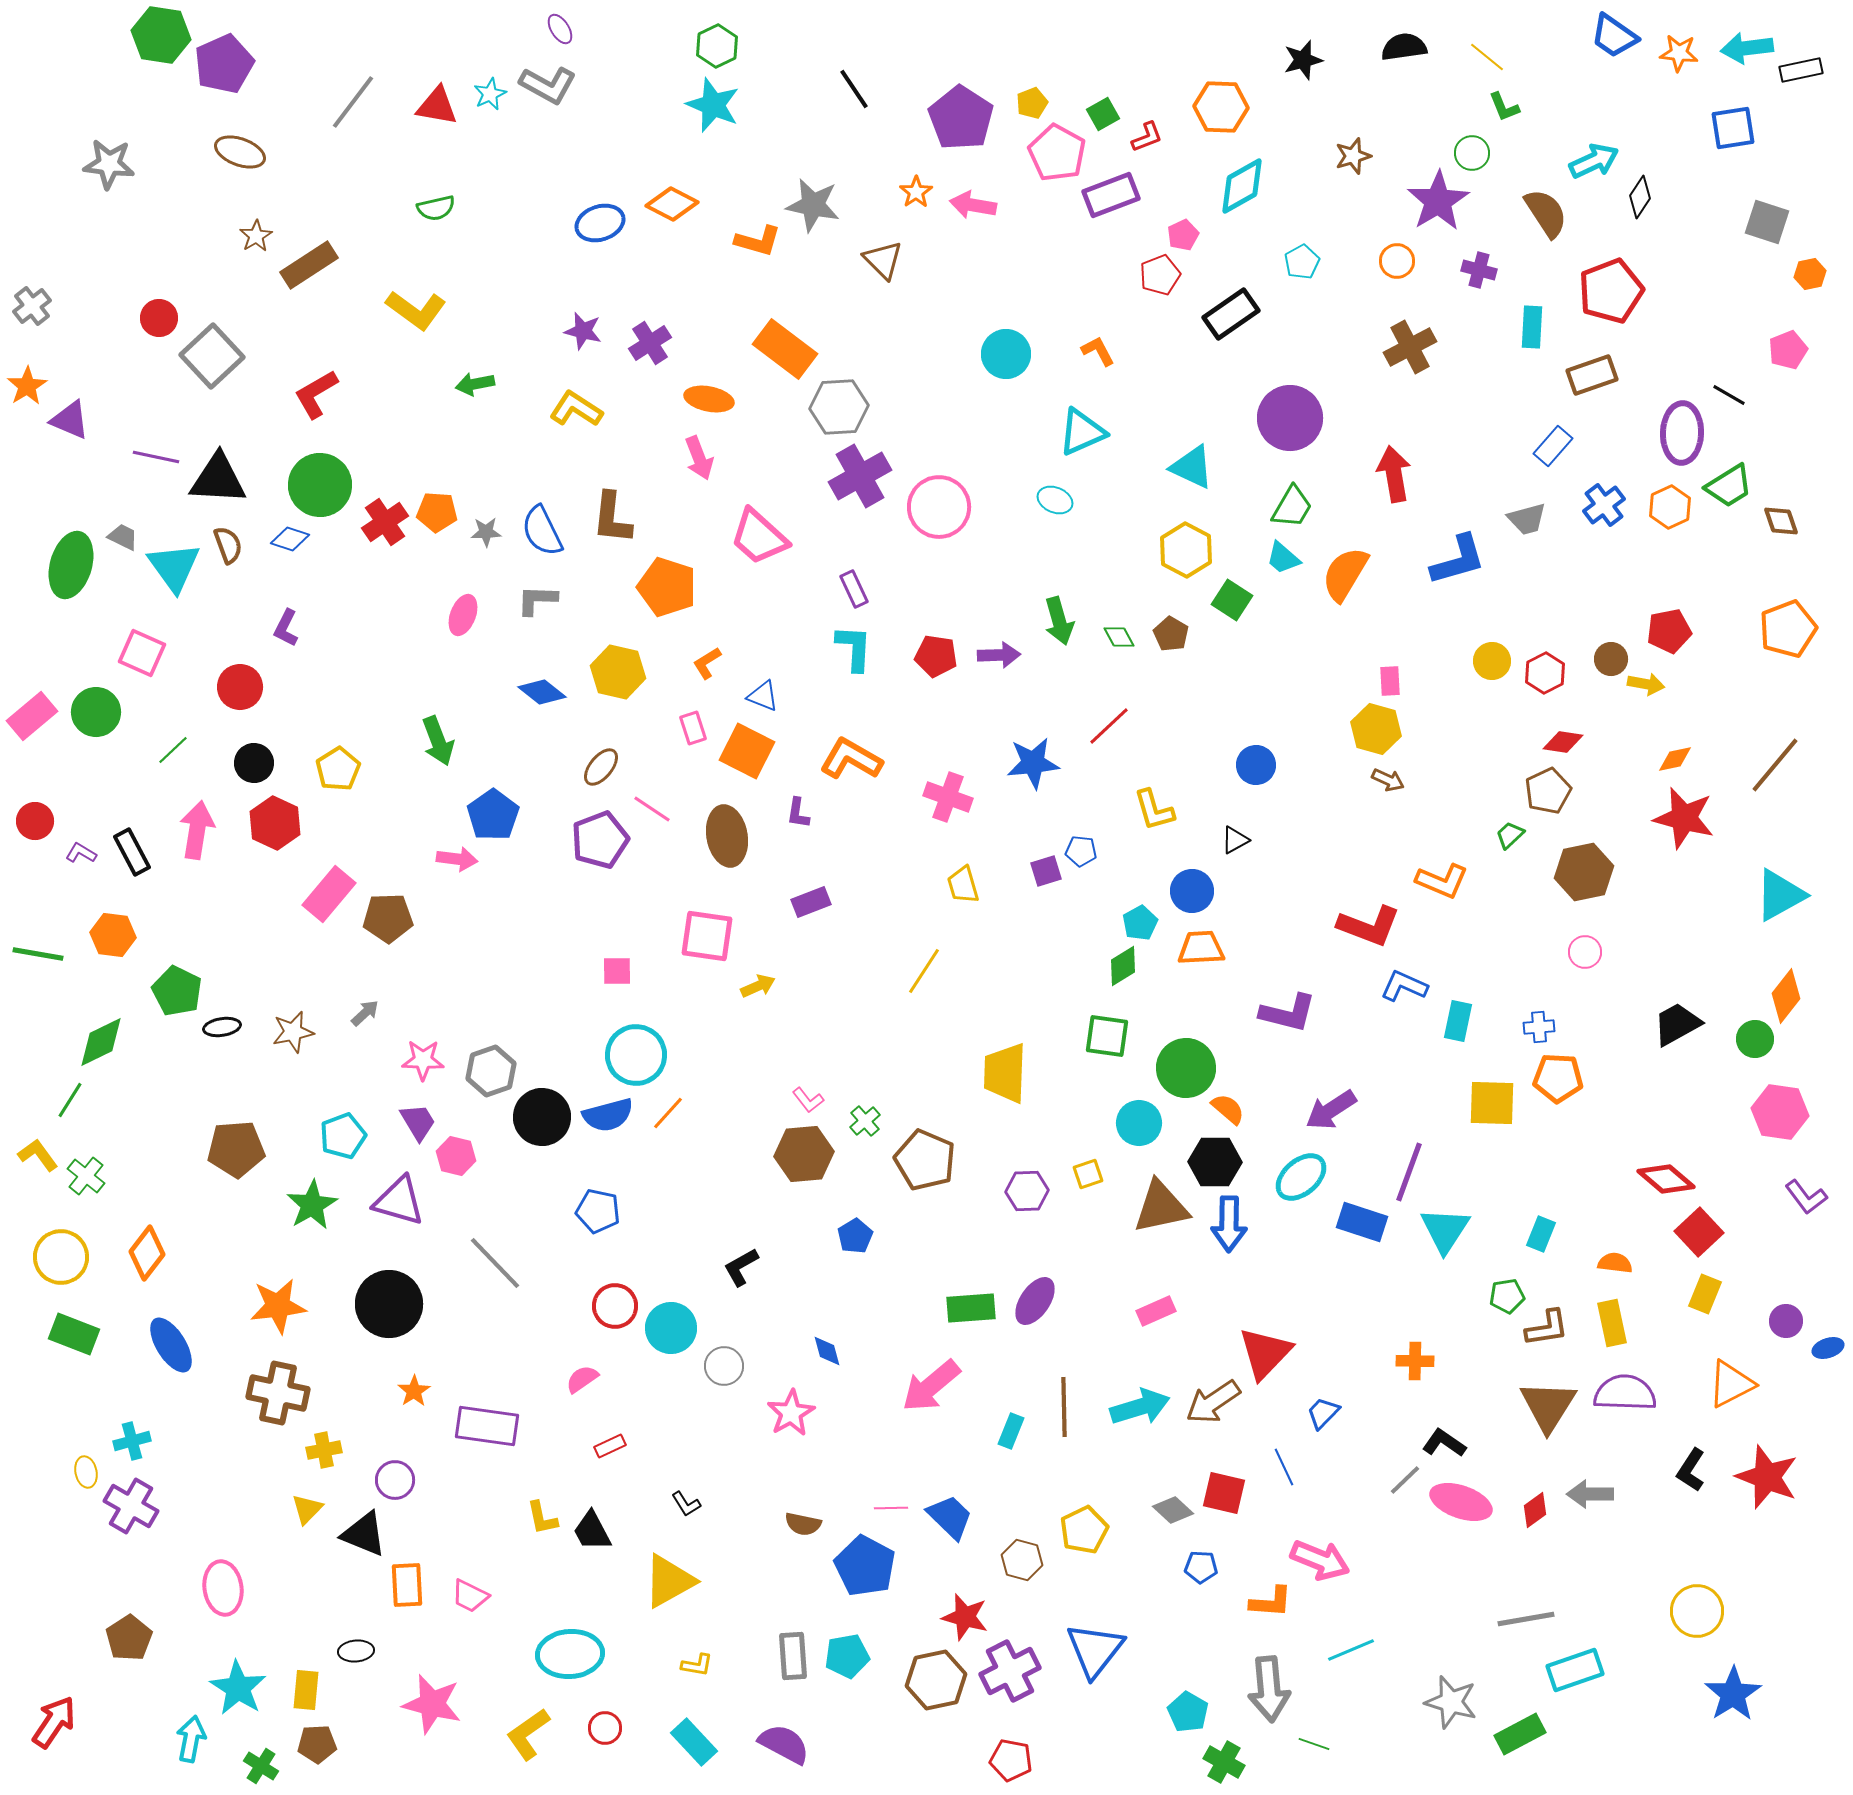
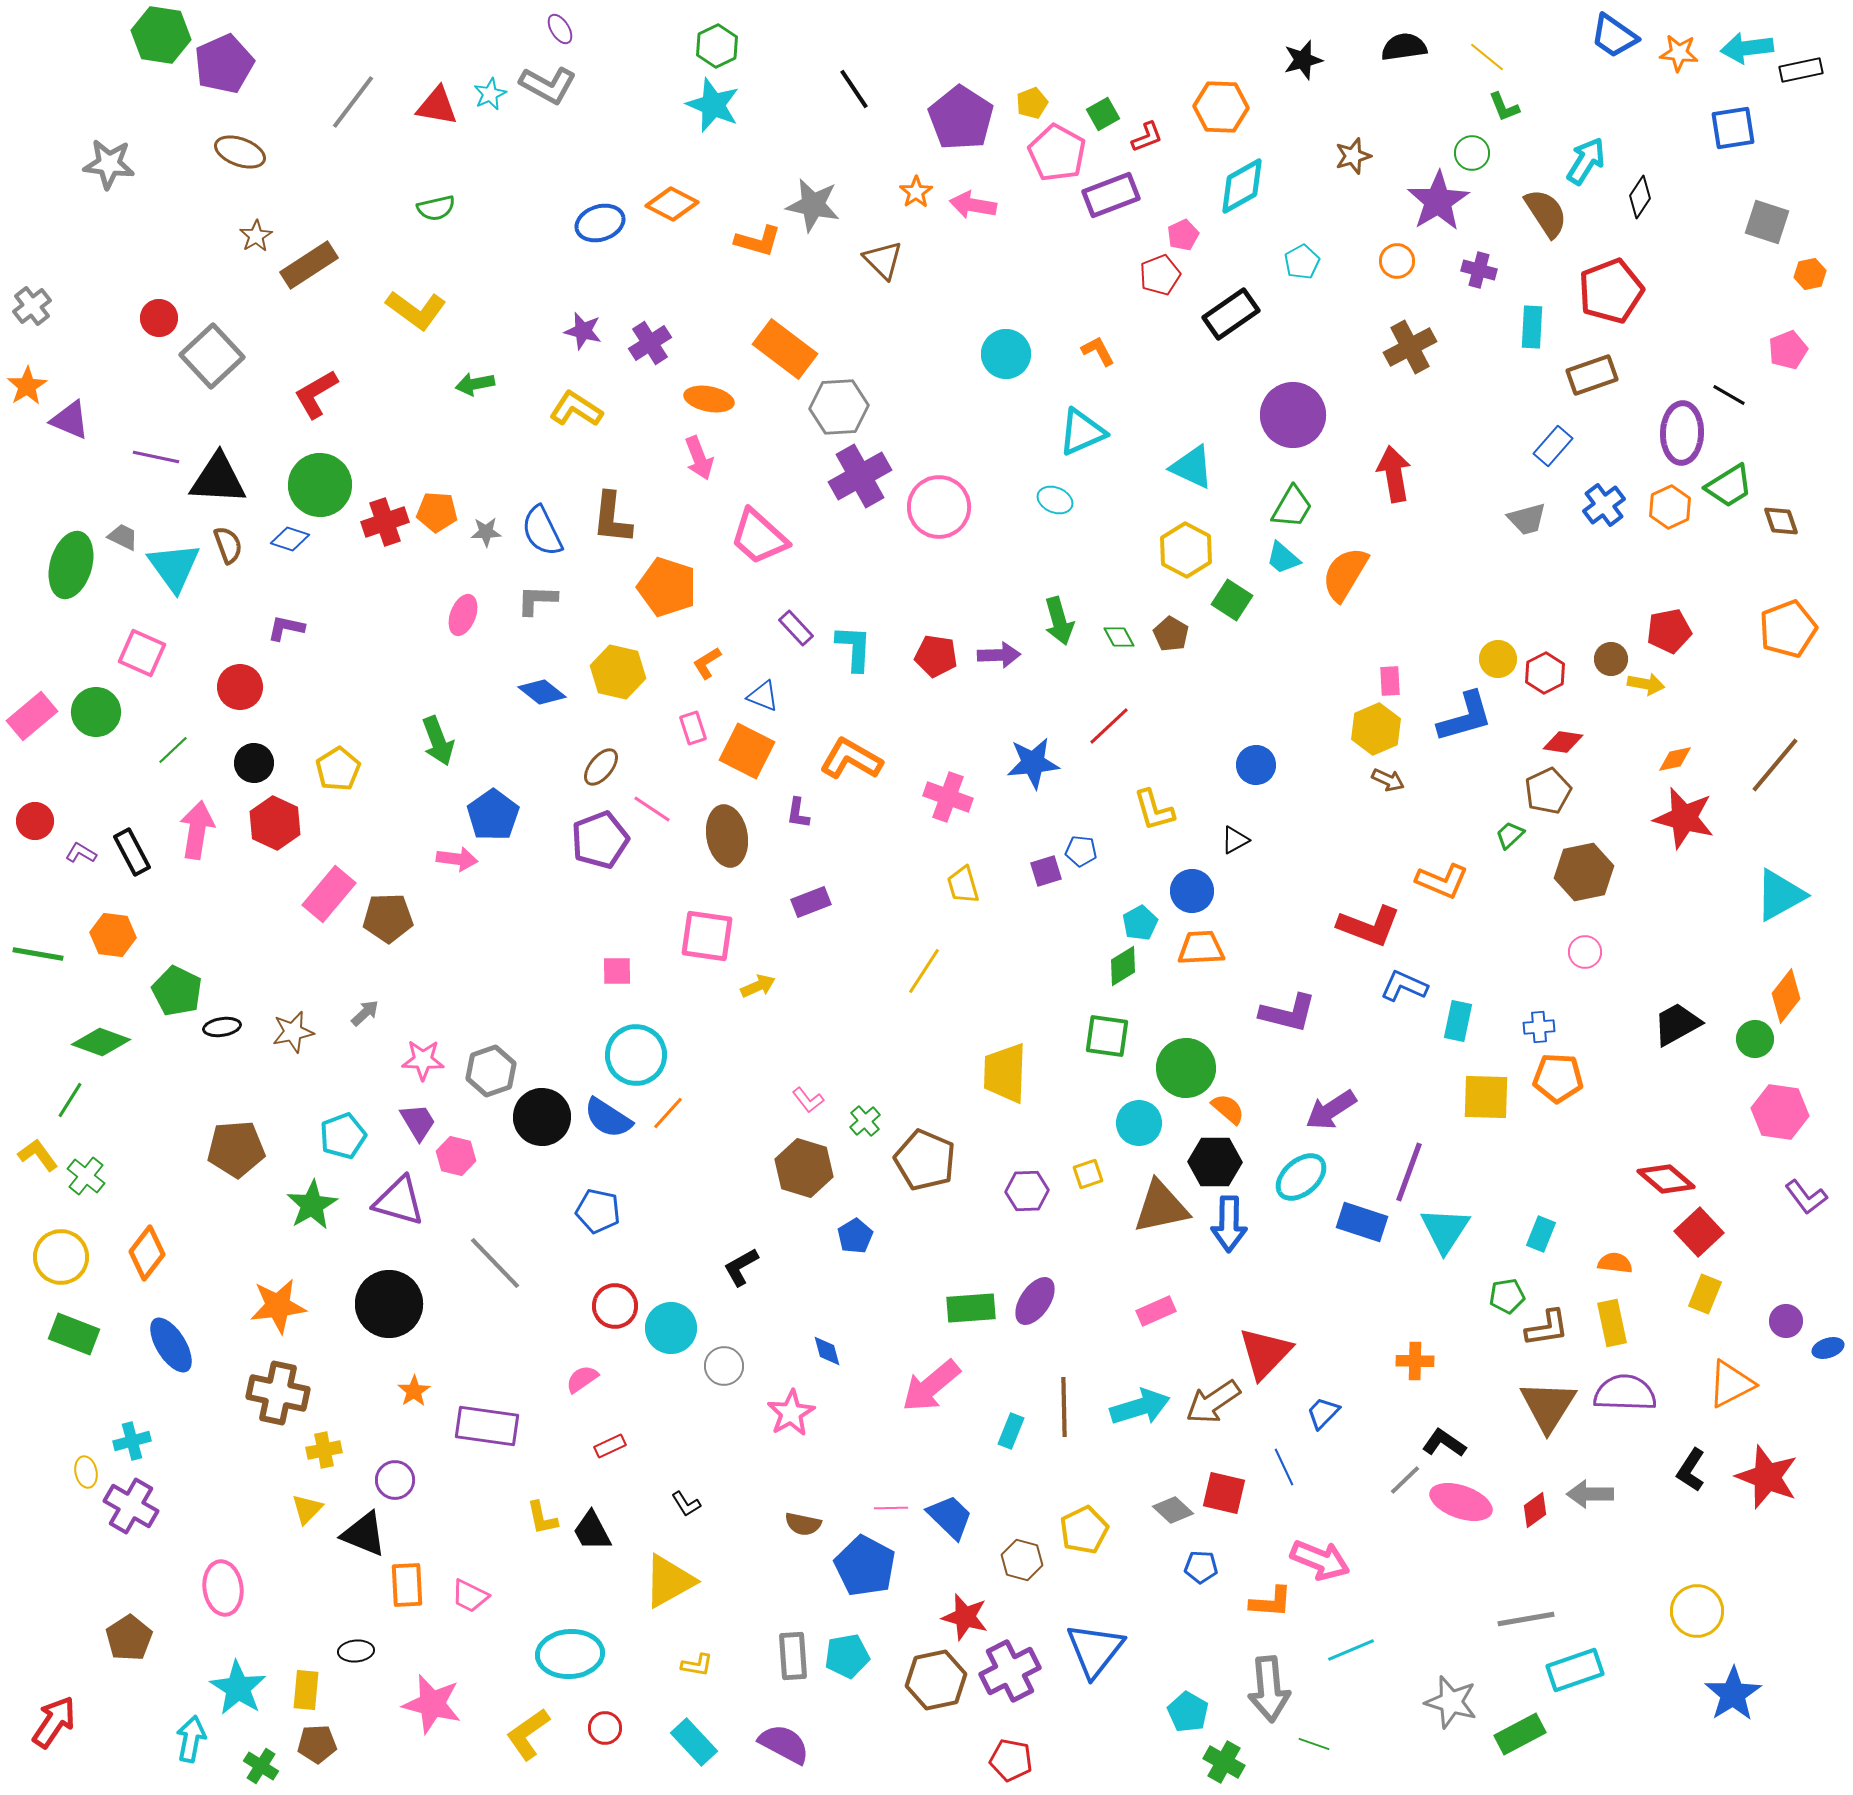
cyan arrow at (1594, 161): moved 8 px left; rotated 33 degrees counterclockwise
purple circle at (1290, 418): moved 3 px right, 3 px up
red cross at (385, 522): rotated 15 degrees clockwise
blue L-shape at (1458, 560): moved 7 px right, 157 px down
purple rectangle at (854, 589): moved 58 px left, 39 px down; rotated 18 degrees counterclockwise
purple L-shape at (286, 628): rotated 75 degrees clockwise
yellow circle at (1492, 661): moved 6 px right, 2 px up
yellow hexagon at (1376, 729): rotated 21 degrees clockwise
green diamond at (101, 1042): rotated 46 degrees clockwise
yellow square at (1492, 1103): moved 6 px left, 6 px up
blue semicircle at (608, 1115): moved 3 px down; rotated 48 degrees clockwise
brown hexagon at (804, 1154): moved 14 px down; rotated 22 degrees clockwise
